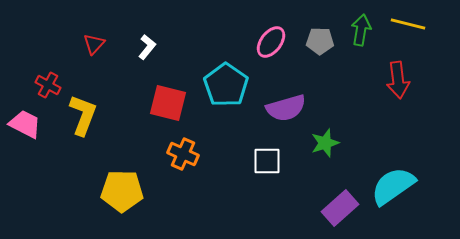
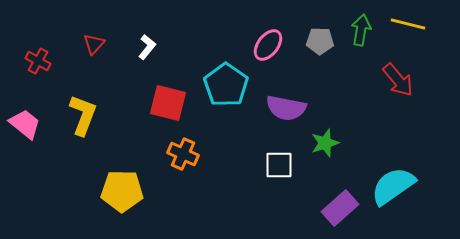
pink ellipse: moved 3 px left, 3 px down
red arrow: rotated 33 degrees counterclockwise
red cross: moved 10 px left, 24 px up
purple semicircle: rotated 27 degrees clockwise
pink trapezoid: rotated 12 degrees clockwise
white square: moved 12 px right, 4 px down
